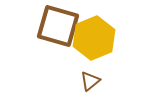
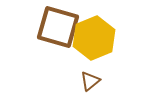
brown square: moved 1 px down
